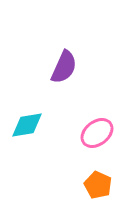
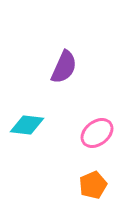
cyan diamond: rotated 16 degrees clockwise
orange pentagon: moved 5 px left; rotated 24 degrees clockwise
